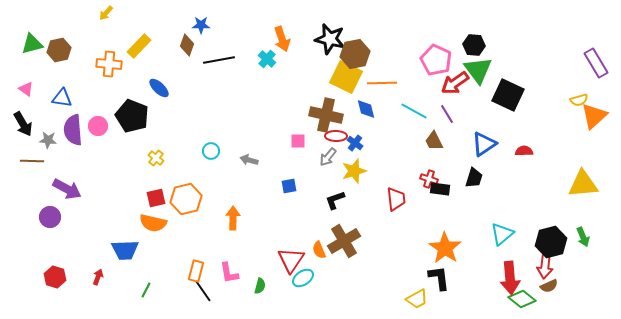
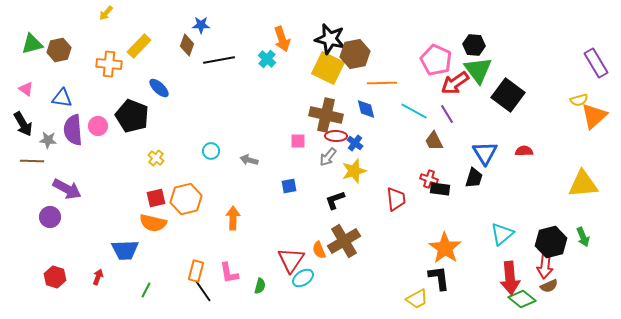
yellow square at (346, 77): moved 18 px left, 9 px up
black square at (508, 95): rotated 12 degrees clockwise
blue triangle at (484, 144): moved 1 px right, 9 px down; rotated 28 degrees counterclockwise
